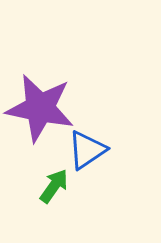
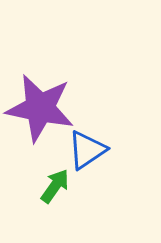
green arrow: moved 1 px right
